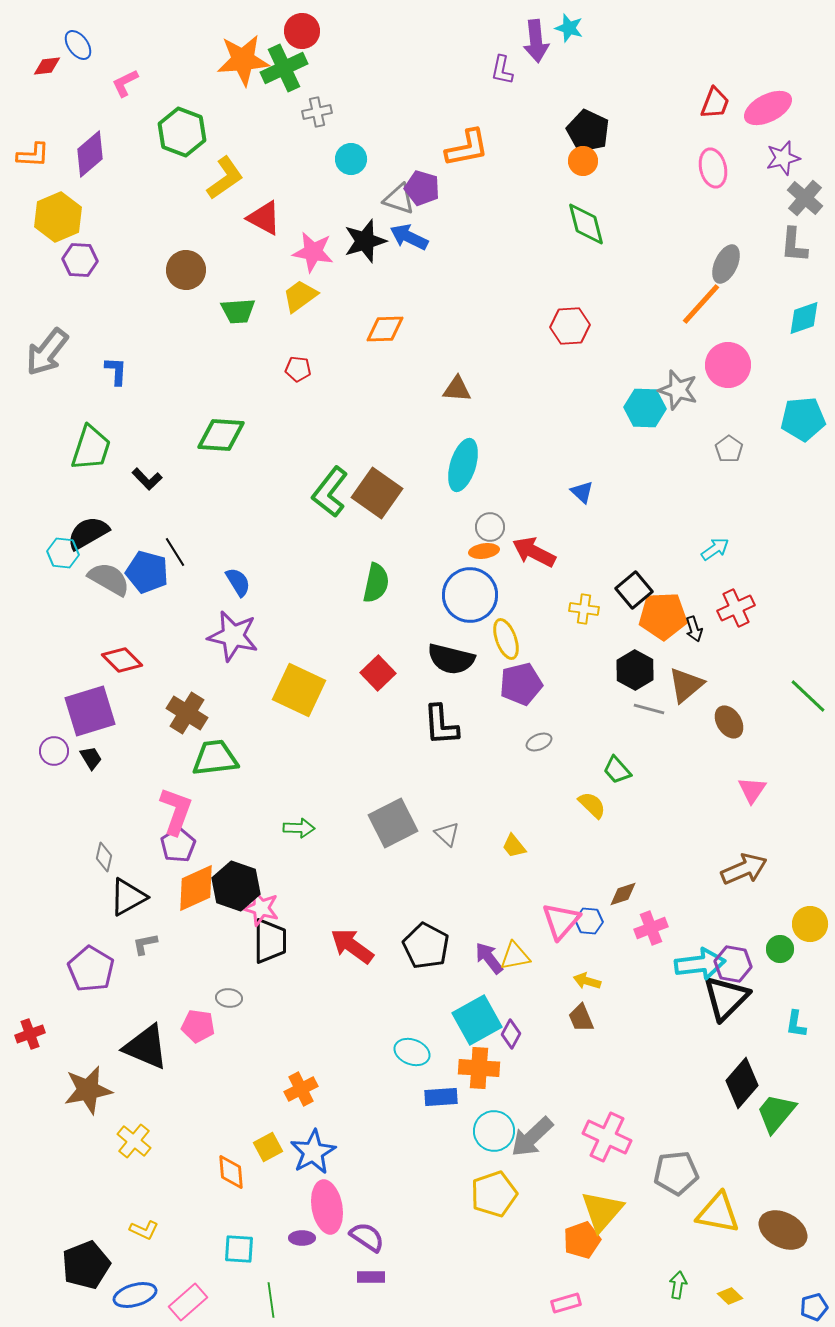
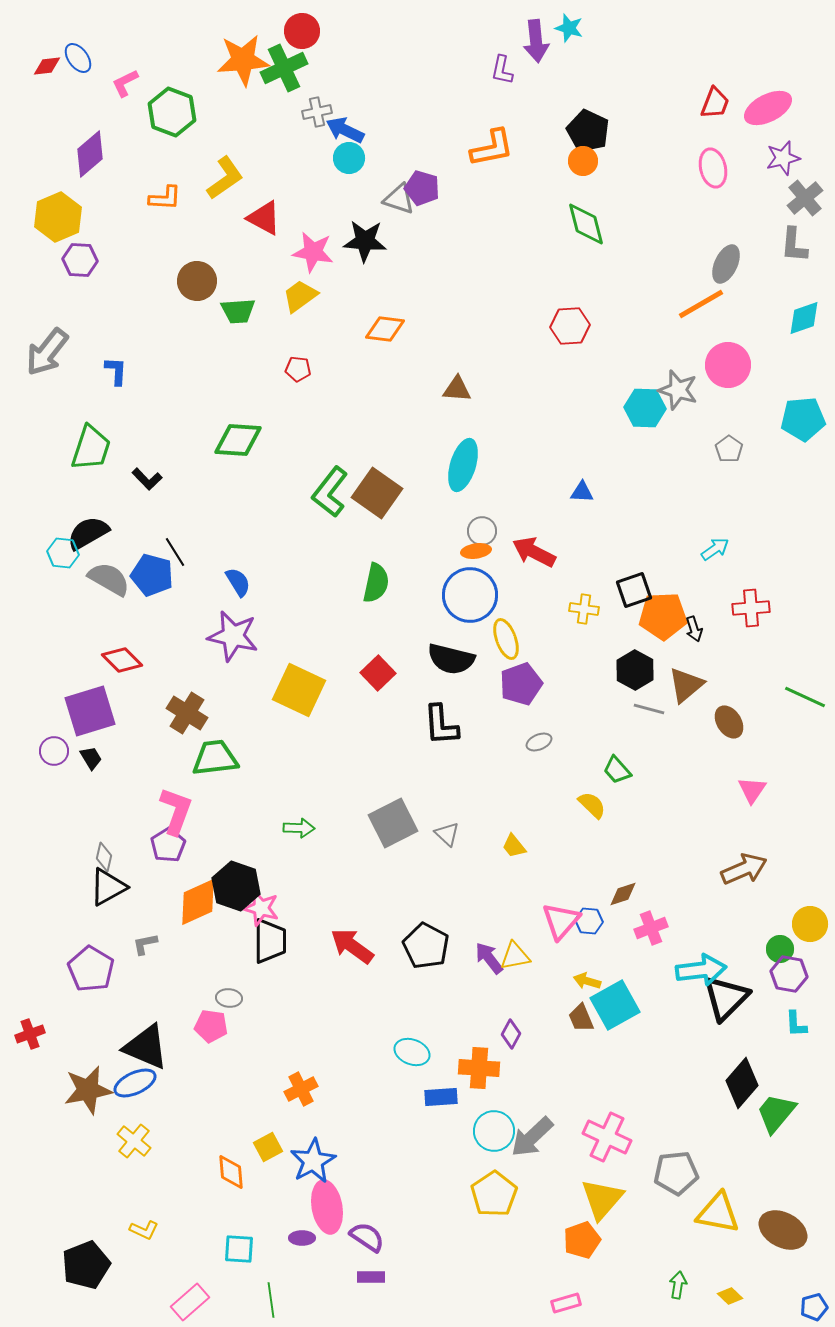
blue ellipse at (78, 45): moved 13 px down
green hexagon at (182, 132): moved 10 px left, 20 px up
orange L-shape at (467, 148): moved 25 px right
orange L-shape at (33, 155): moved 132 px right, 43 px down
cyan circle at (351, 159): moved 2 px left, 1 px up
gray cross at (805, 198): rotated 9 degrees clockwise
blue arrow at (409, 237): moved 64 px left, 107 px up
black star at (365, 241): rotated 21 degrees clockwise
brown circle at (186, 270): moved 11 px right, 11 px down
orange line at (701, 304): rotated 18 degrees clockwise
orange diamond at (385, 329): rotated 9 degrees clockwise
green diamond at (221, 435): moved 17 px right, 5 px down
blue triangle at (582, 492): rotated 40 degrees counterclockwise
gray circle at (490, 527): moved 8 px left, 4 px down
orange ellipse at (484, 551): moved 8 px left
blue pentagon at (147, 572): moved 5 px right, 3 px down
black square at (634, 590): rotated 21 degrees clockwise
red cross at (736, 608): moved 15 px right; rotated 21 degrees clockwise
purple pentagon at (521, 684): rotated 6 degrees counterclockwise
green line at (808, 696): moved 3 px left, 1 px down; rotated 18 degrees counterclockwise
purple pentagon at (178, 845): moved 10 px left
orange diamond at (196, 888): moved 2 px right, 14 px down
black triangle at (128, 897): moved 20 px left, 10 px up
cyan arrow at (700, 964): moved 1 px right, 6 px down
purple hexagon at (733, 964): moved 56 px right, 10 px down
cyan square at (477, 1020): moved 138 px right, 15 px up
cyan L-shape at (796, 1024): rotated 12 degrees counterclockwise
pink pentagon at (198, 1026): moved 13 px right
blue star at (313, 1152): moved 9 px down
yellow pentagon at (494, 1194): rotated 15 degrees counterclockwise
yellow triangle at (602, 1211): moved 12 px up
blue ellipse at (135, 1295): moved 212 px up; rotated 9 degrees counterclockwise
pink rectangle at (188, 1302): moved 2 px right
